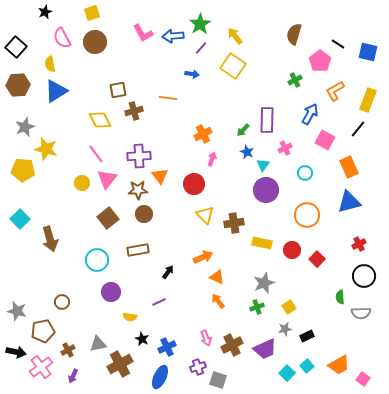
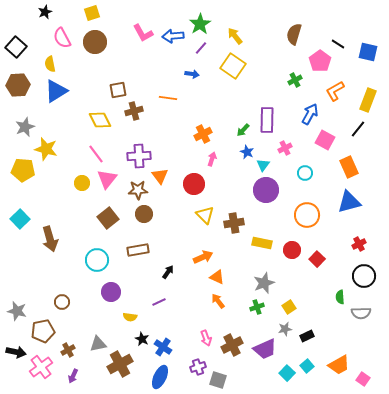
blue cross at (167, 347): moved 4 px left; rotated 30 degrees counterclockwise
